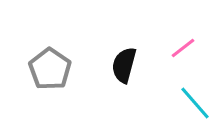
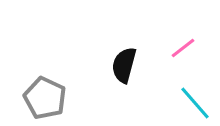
gray pentagon: moved 5 px left, 29 px down; rotated 9 degrees counterclockwise
